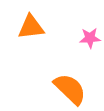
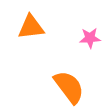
orange semicircle: moved 1 px left, 2 px up; rotated 9 degrees clockwise
